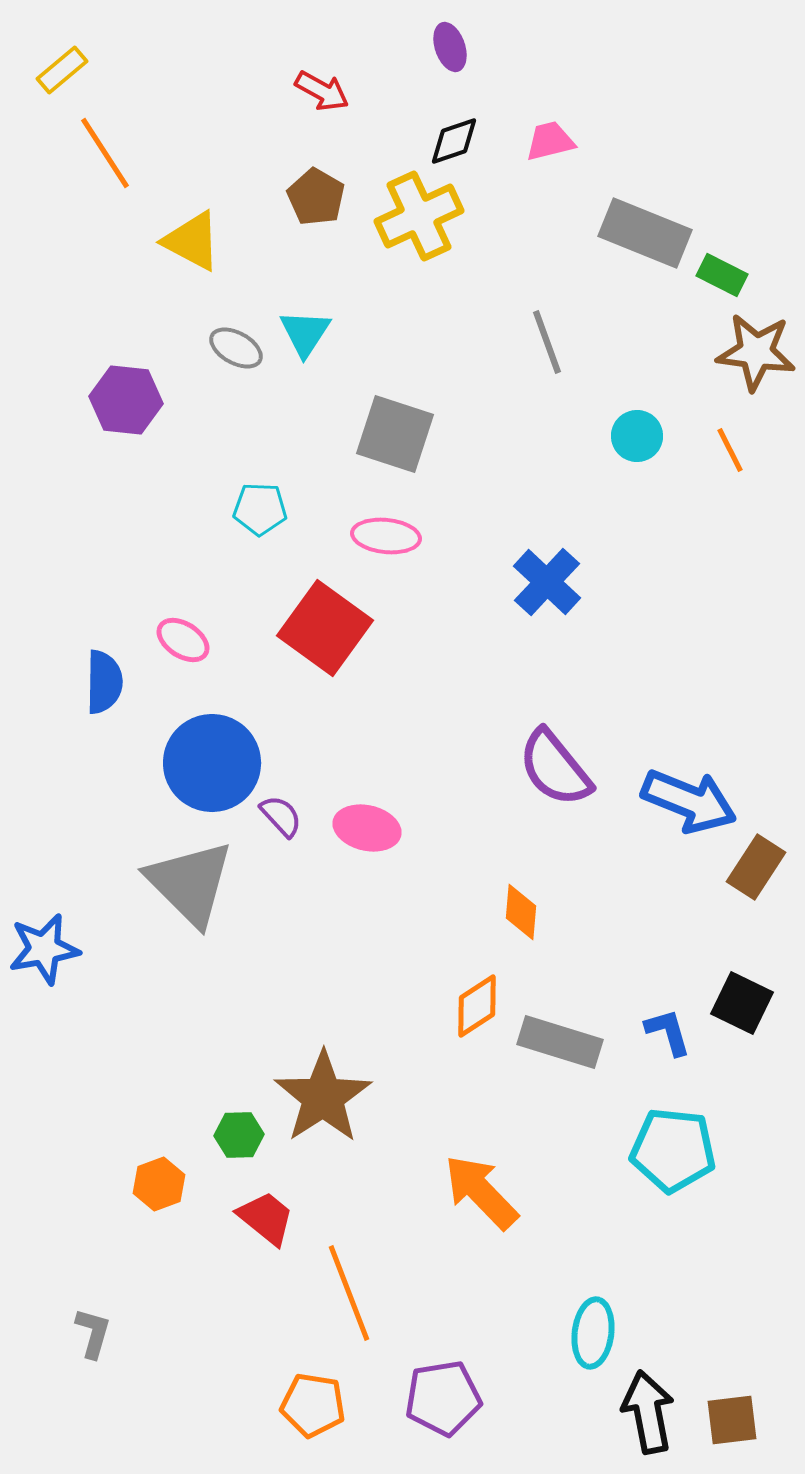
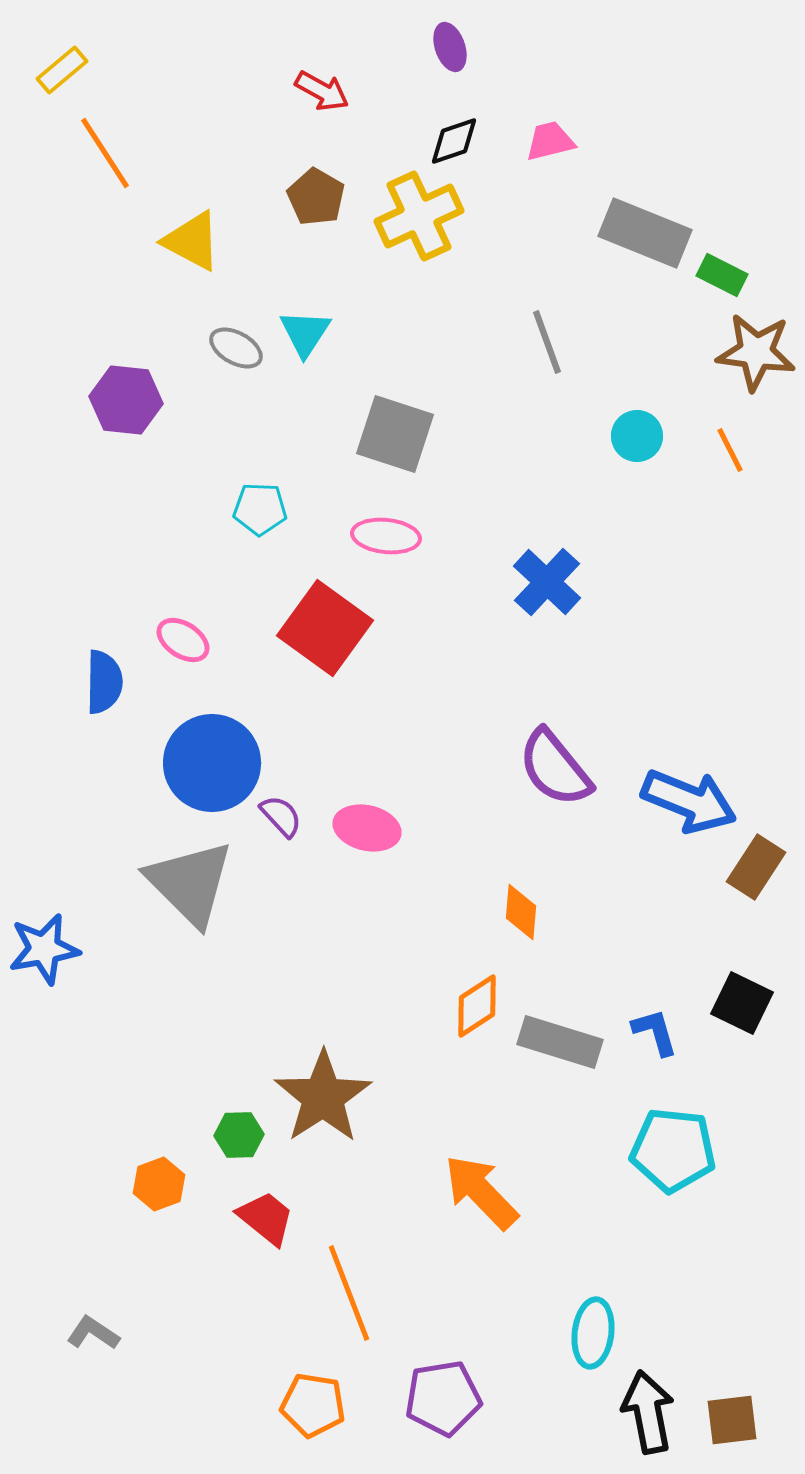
blue L-shape at (668, 1032): moved 13 px left
gray L-shape at (93, 1333): rotated 72 degrees counterclockwise
